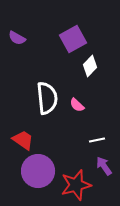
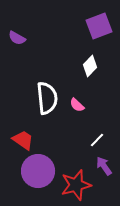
purple square: moved 26 px right, 13 px up; rotated 8 degrees clockwise
white line: rotated 35 degrees counterclockwise
